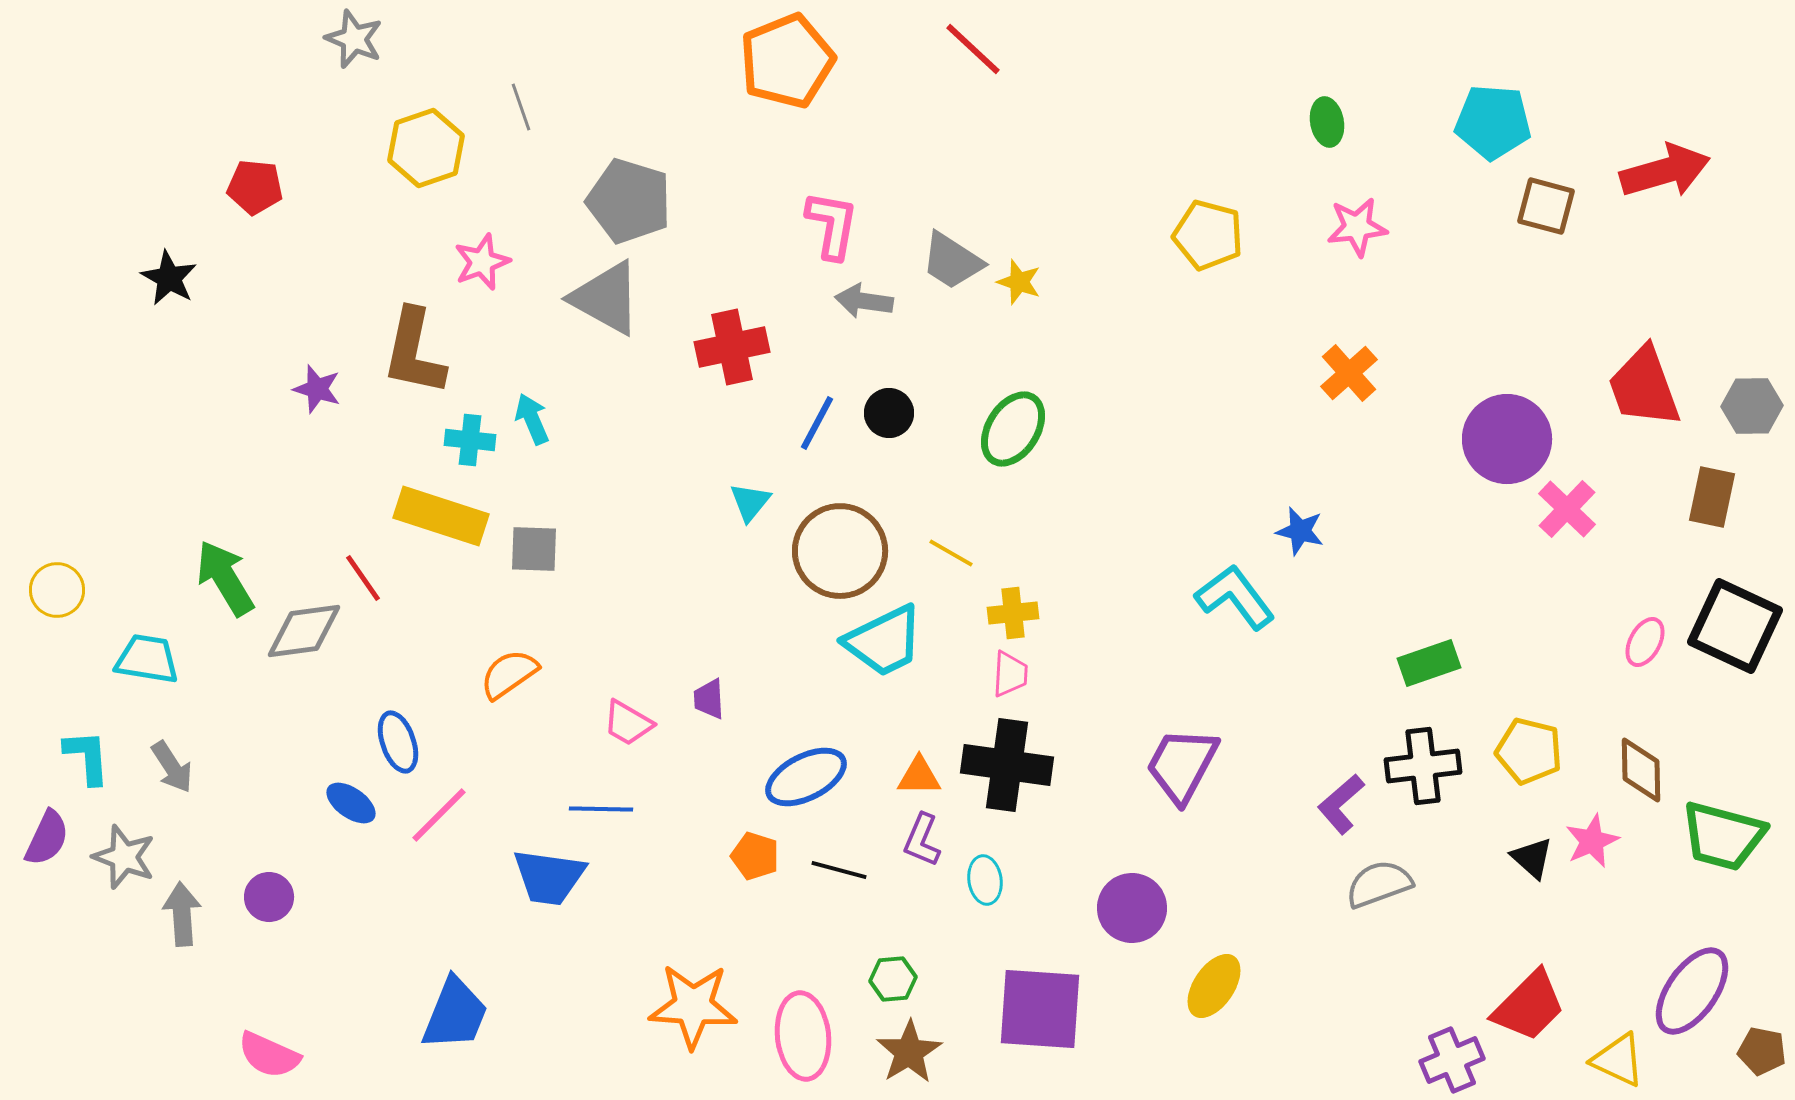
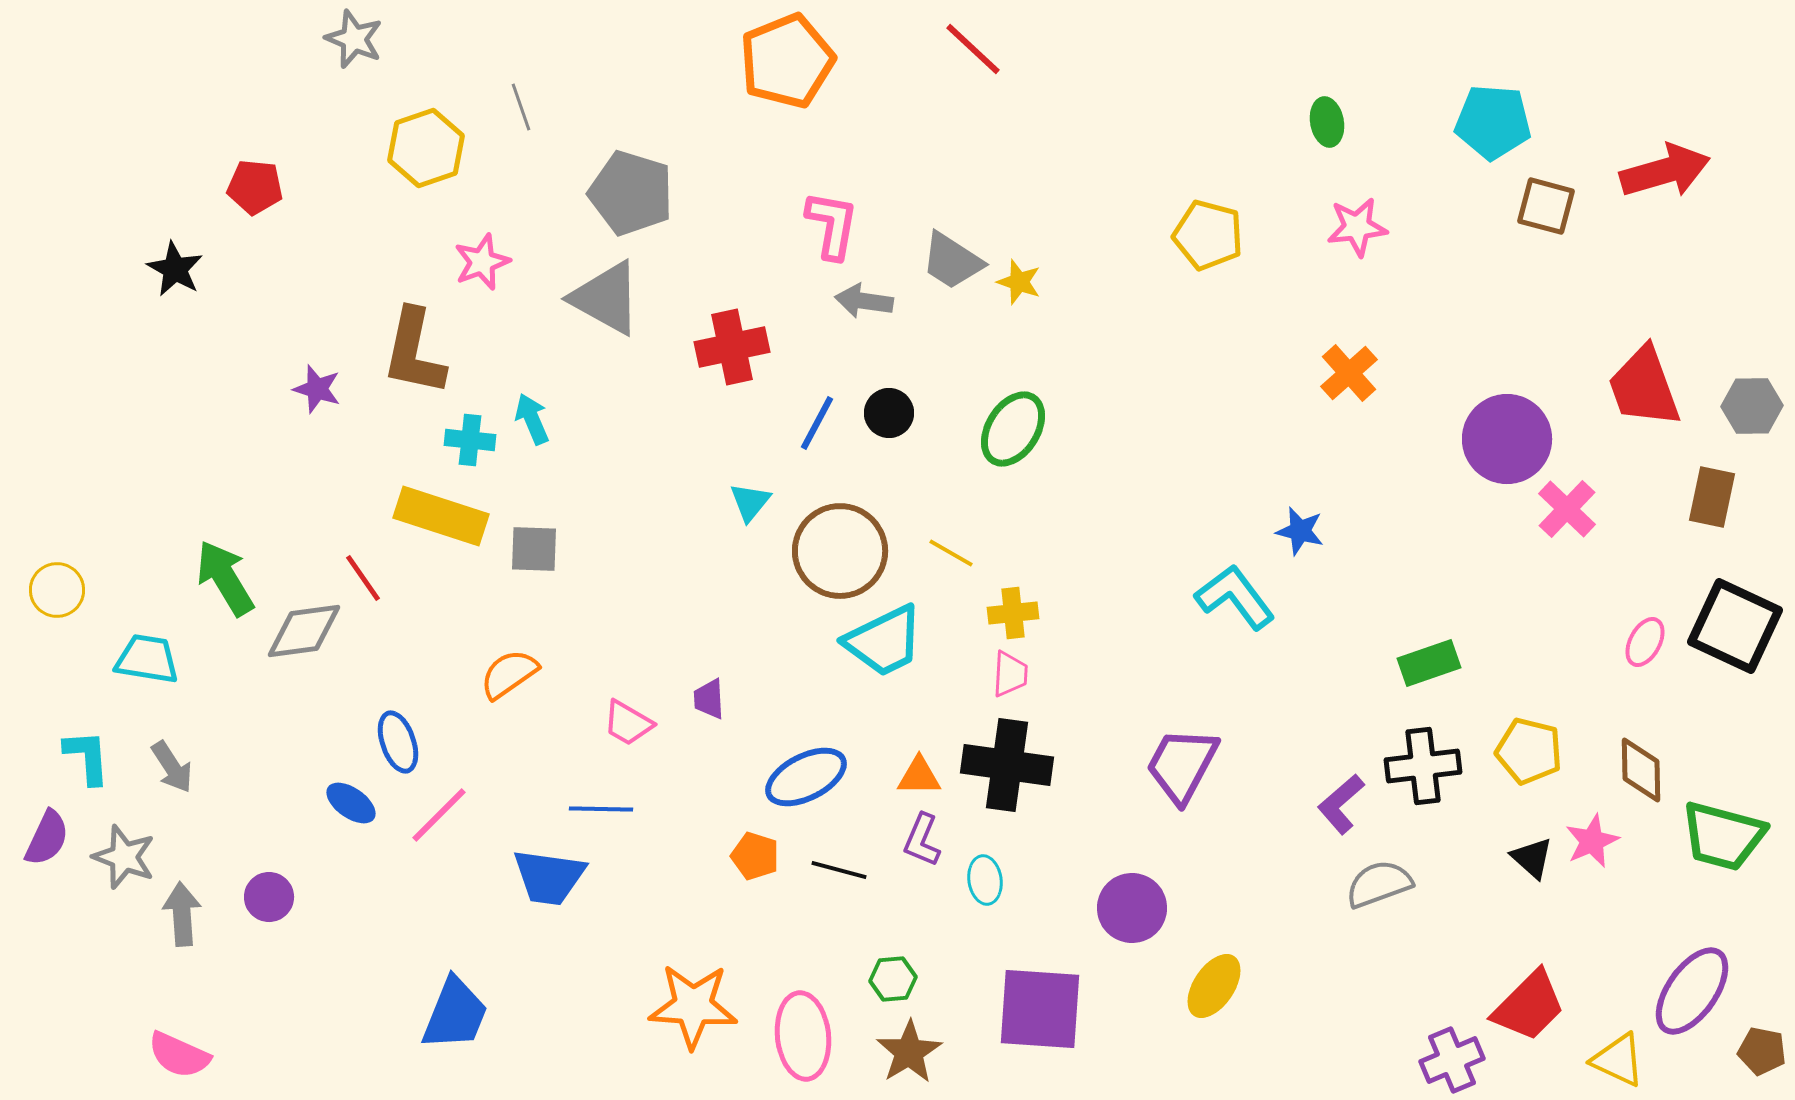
gray pentagon at (629, 201): moved 2 px right, 8 px up
black star at (169, 278): moved 6 px right, 9 px up
pink semicircle at (269, 1055): moved 90 px left
